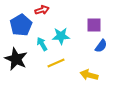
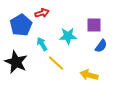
red arrow: moved 3 px down
cyan star: moved 7 px right
black star: moved 3 px down
yellow line: rotated 66 degrees clockwise
